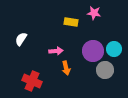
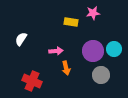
pink star: moved 1 px left; rotated 16 degrees counterclockwise
gray circle: moved 4 px left, 5 px down
